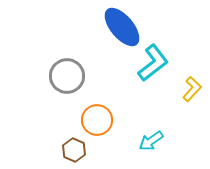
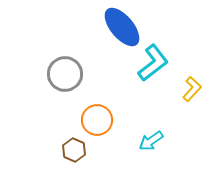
gray circle: moved 2 px left, 2 px up
